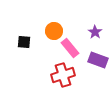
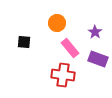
orange circle: moved 3 px right, 8 px up
purple rectangle: moved 1 px up
red cross: rotated 25 degrees clockwise
